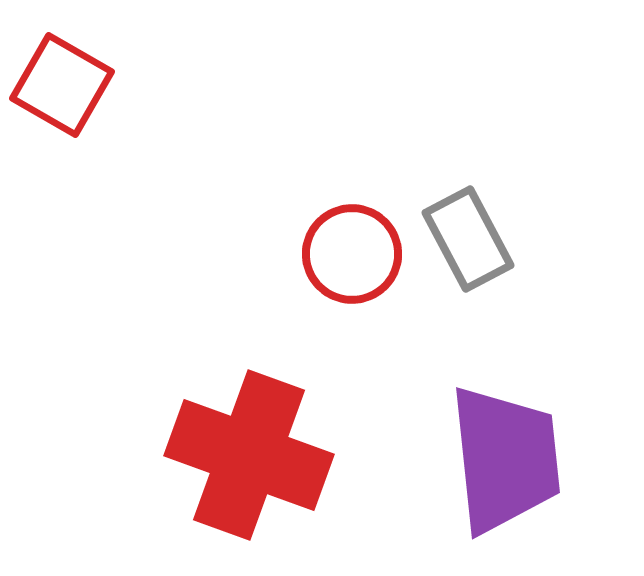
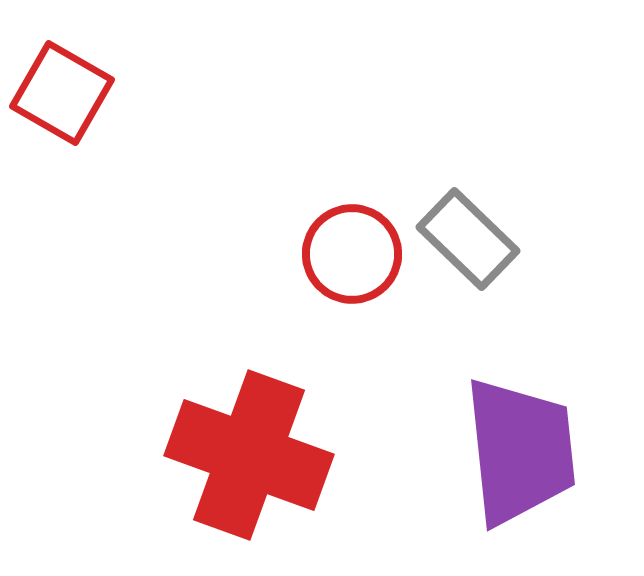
red square: moved 8 px down
gray rectangle: rotated 18 degrees counterclockwise
purple trapezoid: moved 15 px right, 8 px up
